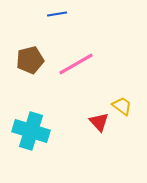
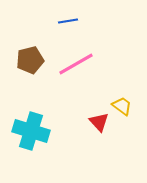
blue line: moved 11 px right, 7 px down
